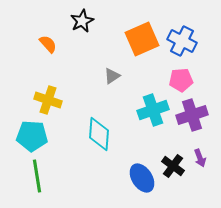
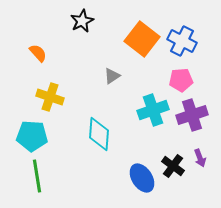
orange square: rotated 28 degrees counterclockwise
orange semicircle: moved 10 px left, 9 px down
yellow cross: moved 2 px right, 3 px up
